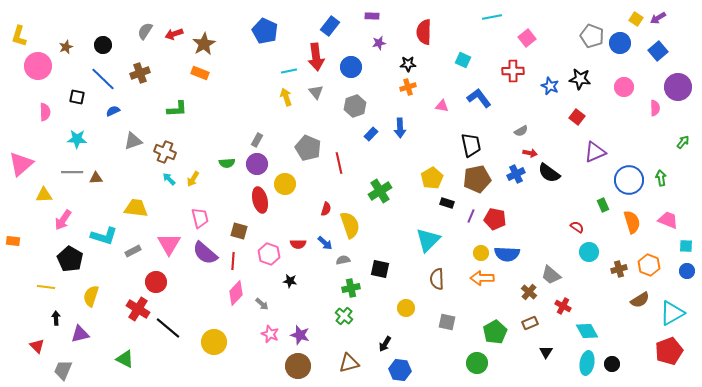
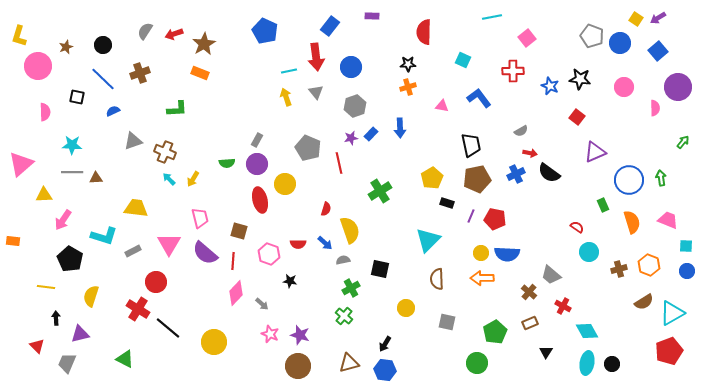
purple star at (379, 43): moved 28 px left, 95 px down
cyan star at (77, 139): moved 5 px left, 6 px down
yellow semicircle at (350, 225): moved 5 px down
green cross at (351, 288): rotated 18 degrees counterclockwise
brown semicircle at (640, 300): moved 4 px right, 2 px down
gray trapezoid at (63, 370): moved 4 px right, 7 px up
blue hexagon at (400, 370): moved 15 px left
